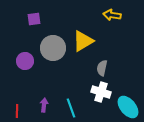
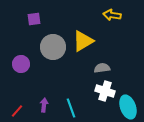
gray circle: moved 1 px up
purple circle: moved 4 px left, 3 px down
gray semicircle: rotated 70 degrees clockwise
white cross: moved 4 px right, 1 px up
cyan ellipse: rotated 20 degrees clockwise
red line: rotated 40 degrees clockwise
